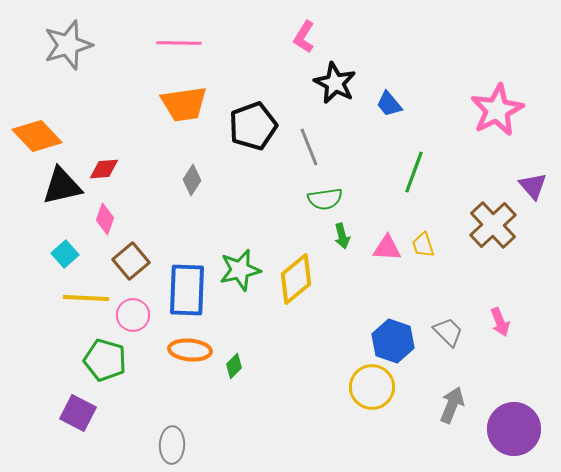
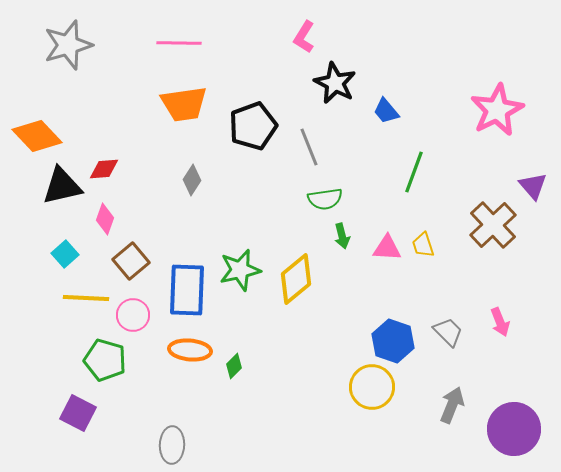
blue trapezoid: moved 3 px left, 7 px down
